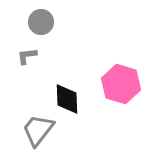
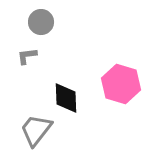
black diamond: moved 1 px left, 1 px up
gray trapezoid: moved 2 px left
